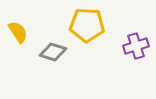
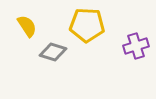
yellow semicircle: moved 9 px right, 6 px up
